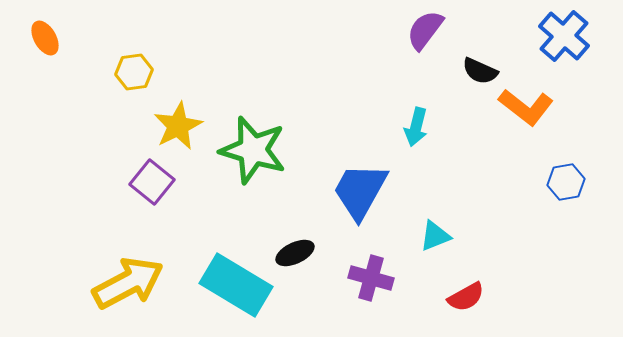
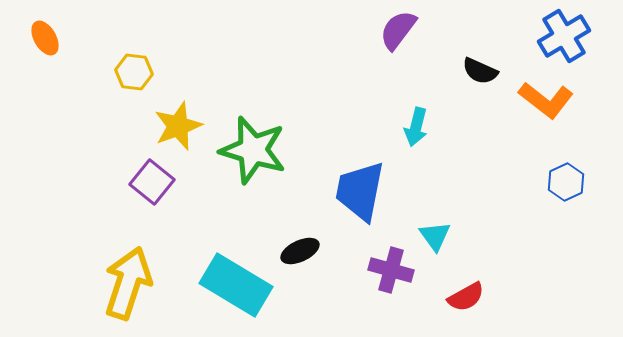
purple semicircle: moved 27 px left
blue cross: rotated 18 degrees clockwise
yellow hexagon: rotated 15 degrees clockwise
orange L-shape: moved 20 px right, 7 px up
yellow star: rotated 6 degrees clockwise
blue hexagon: rotated 15 degrees counterclockwise
blue trapezoid: rotated 18 degrees counterclockwise
cyan triangle: rotated 44 degrees counterclockwise
black ellipse: moved 5 px right, 2 px up
purple cross: moved 20 px right, 8 px up
yellow arrow: rotated 44 degrees counterclockwise
